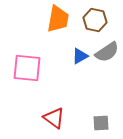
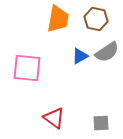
brown hexagon: moved 1 px right, 1 px up
